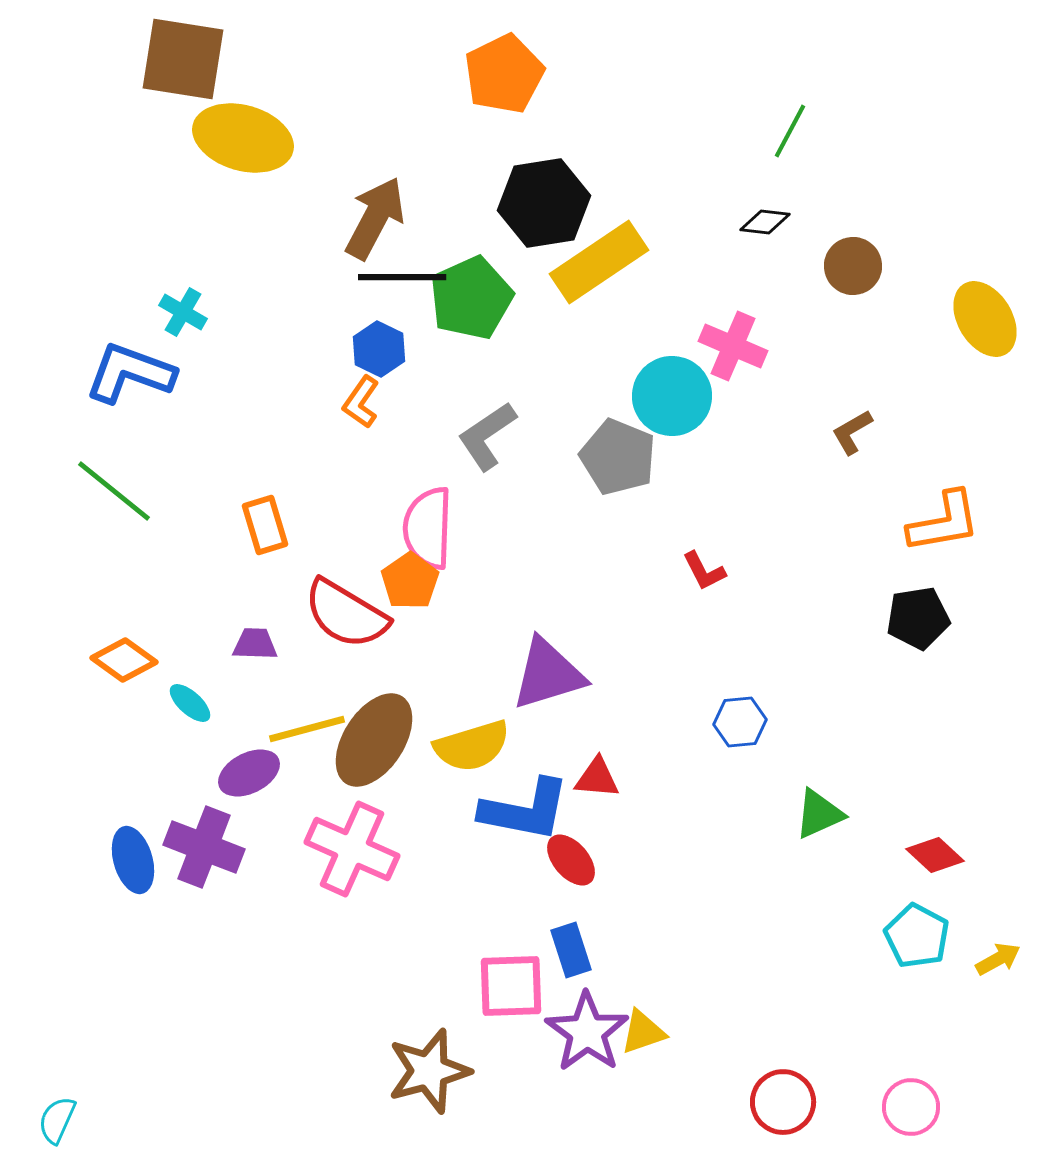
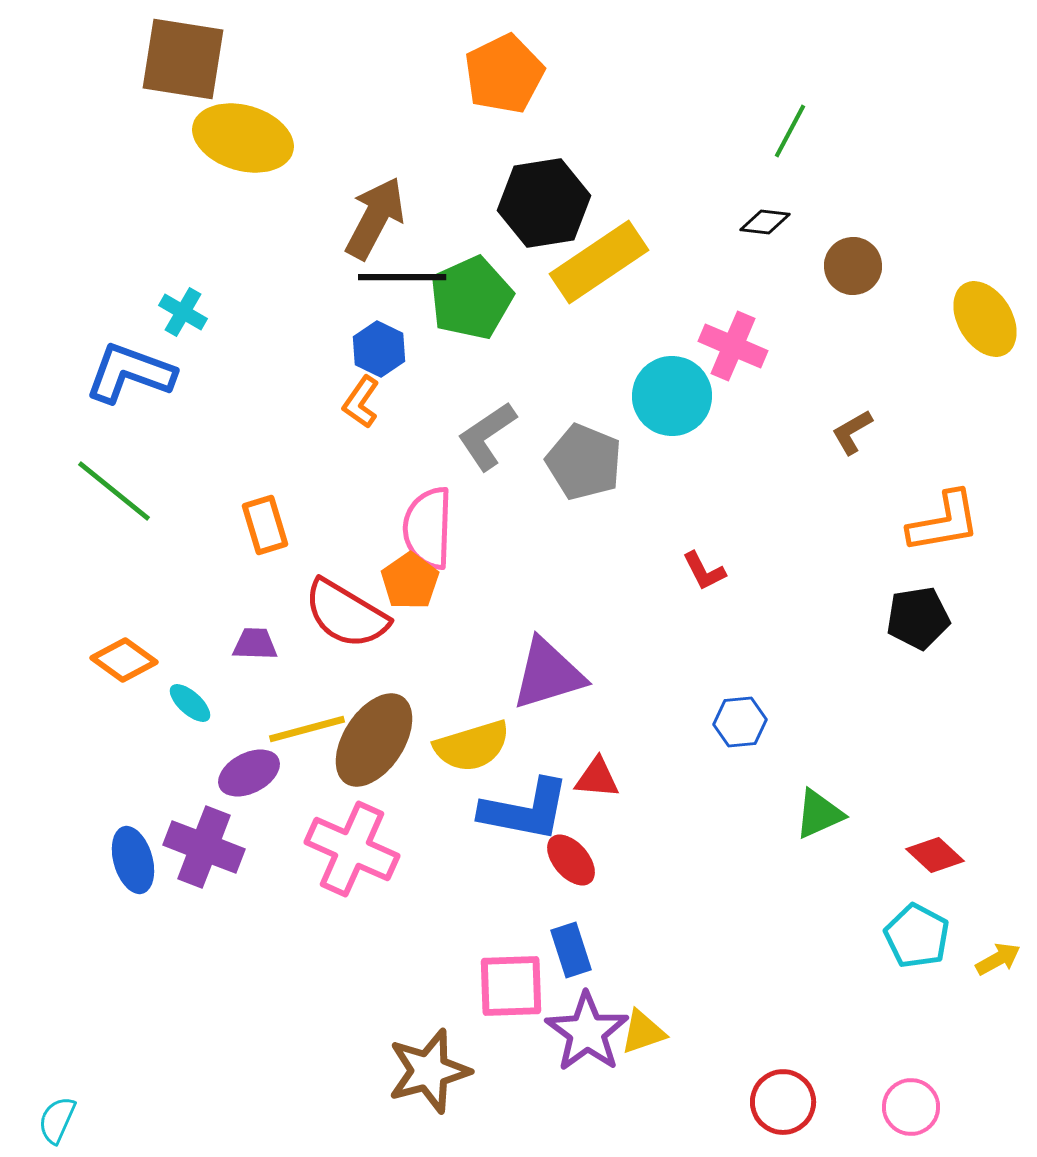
gray pentagon at (618, 457): moved 34 px left, 5 px down
